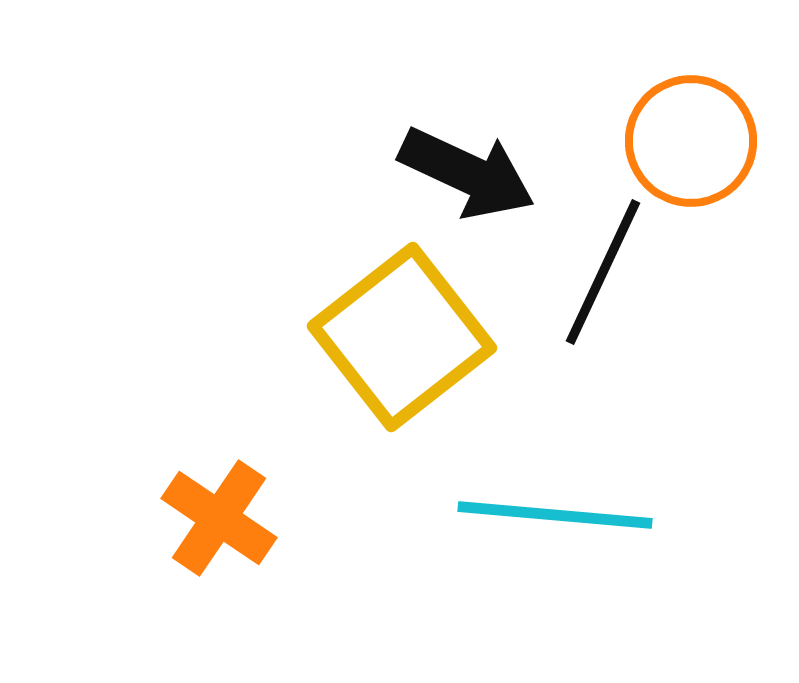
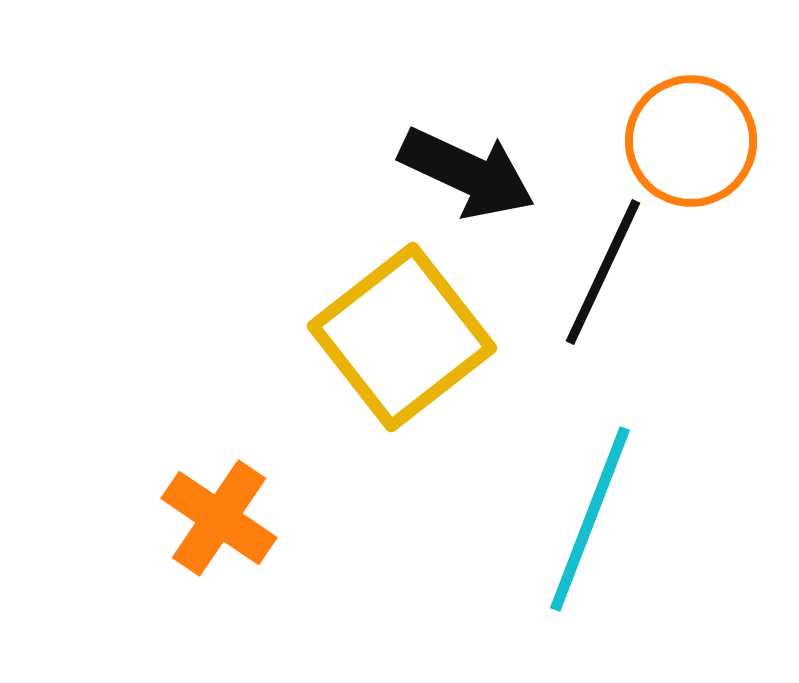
cyan line: moved 35 px right, 4 px down; rotated 74 degrees counterclockwise
